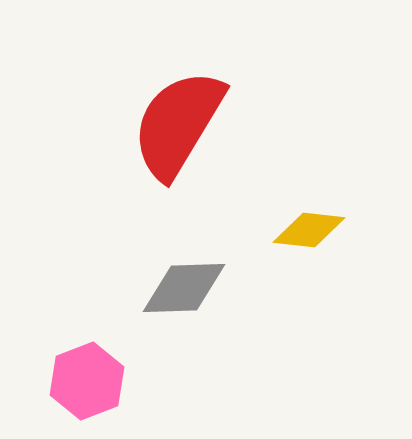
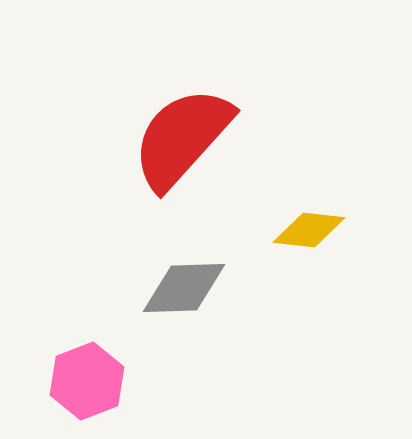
red semicircle: moved 4 px right, 14 px down; rotated 11 degrees clockwise
